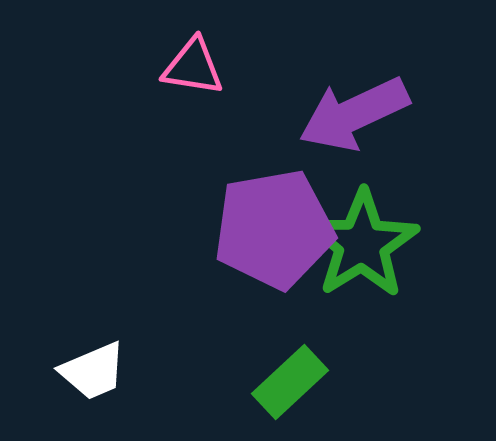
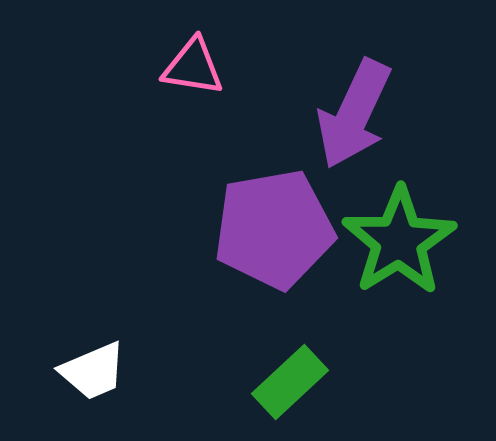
purple arrow: rotated 40 degrees counterclockwise
green star: moved 37 px right, 3 px up
